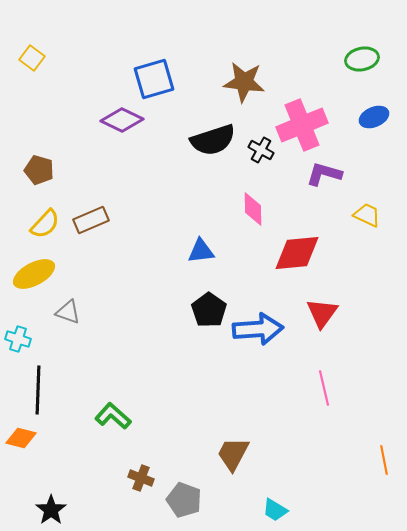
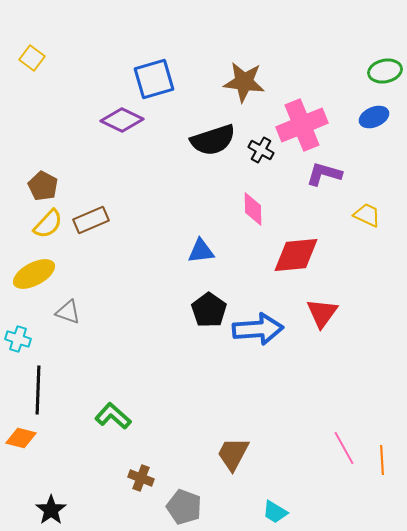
green ellipse: moved 23 px right, 12 px down
brown pentagon: moved 4 px right, 16 px down; rotated 12 degrees clockwise
yellow semicircle: moved 3 px right
red diamond: moved 1 px left, 2 px down
pink line: moved 20 px right, 60 px down; rotated 16 degrees counterclockwise
orange line: moved 2 px left; rotated 8 degrees clockwise
gray pentagon: moved 7 px down
cyan trapezoid: moved 2 px down
